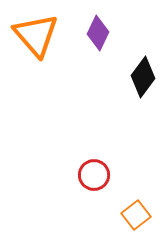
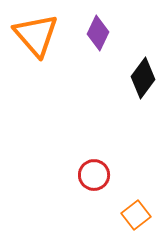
black diamond: moved 1 px down
